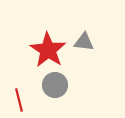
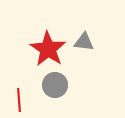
red star: moved 1 px up
red line: rotated 10 degrees clockwise
